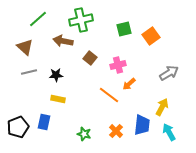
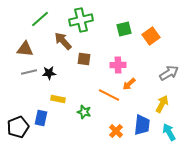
green line: moved 2 px right
brown arrow: rotated 36 degrees clockwise
brown triangle: moved 2 px down; rotated 36 degrees counterclockwise
brown square: moved 6 px left, 1 px down; rotated 32 degrees counterclockwise
pink cross: rotated 14 degrees clockwise
black star: moved 7 px left, 2 px up
orange line: rotated 10 degrees counterclockwise
yellow arrow: moved 3 px up
blue rectangle: moved 3 px left, 4 px up
green star: moved 22 px up
